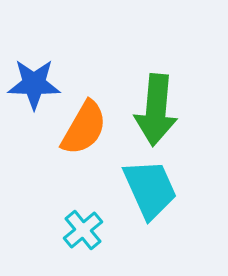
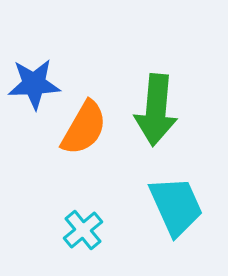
blue star: rotated 4 degrees counterclockwise
cyan trapezoid: moved 26 px right, 17 px down
